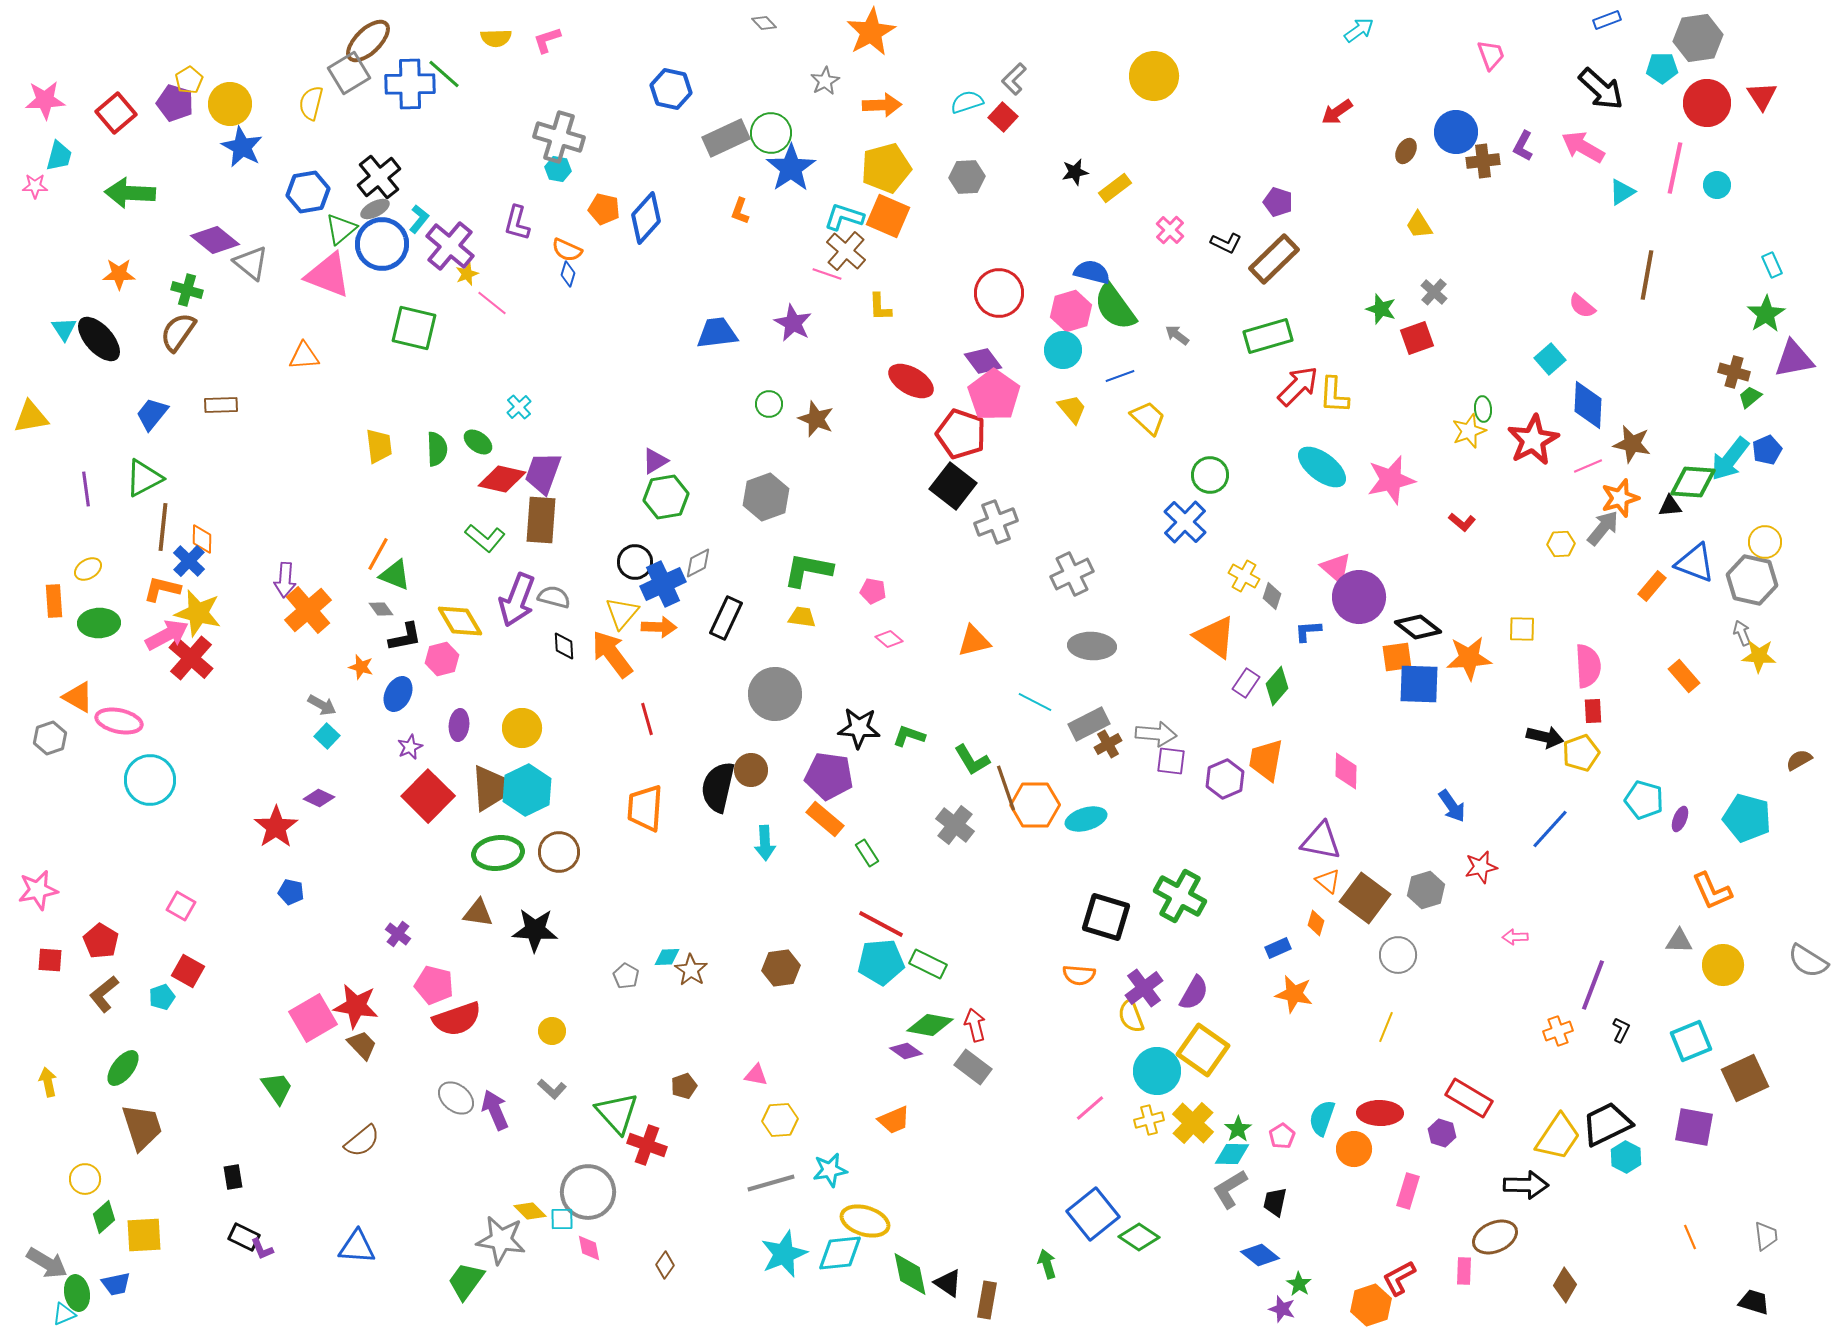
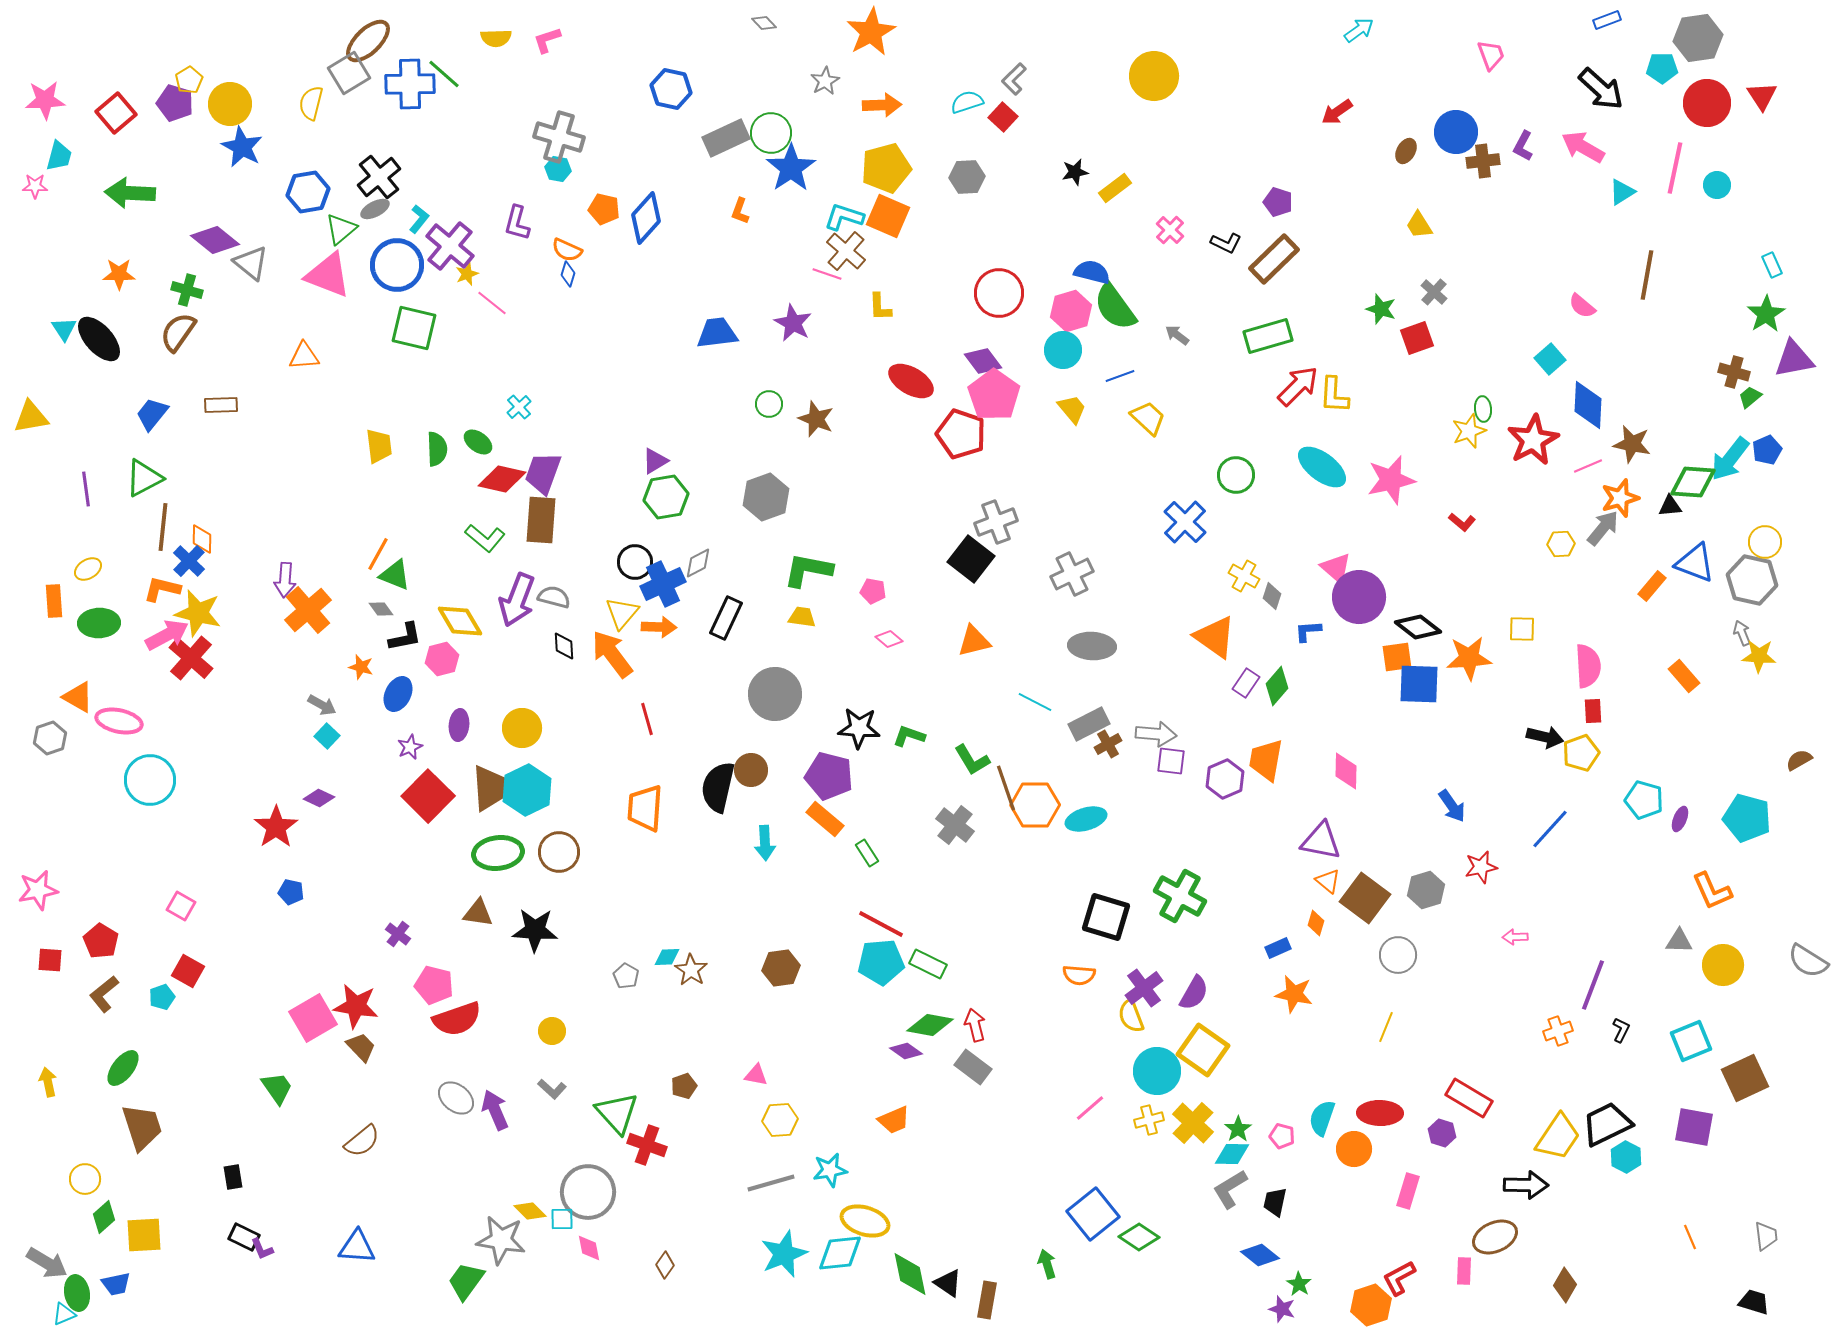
blue circle at (382, 244): moved 15 px right, 21 px down
green circle at (1210, 475): moved 26 px right
black square at (953, 486): moved 18 px right, 73 px down
purple pentagon at (829, 776): rotated 6 degrees clockwise
brown trapezoid at (362, 1045): moved 1 px left, 2 px down
pink pentagon at (1282, 1136): rotated 25 degrees counterclockwise
